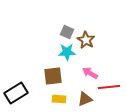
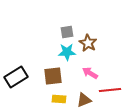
gray square: rotated 32 degrees counterclockwise
brown star: moved 2 px right, 3 px down
red line: moved 1 px right, 3 px down
black rectangle: moved 16 px up
brown triangle: moved 1 px left, 1 px down
